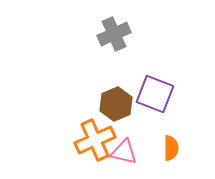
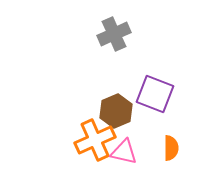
brown hexagon: moved 7 px down
